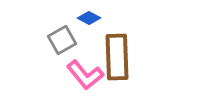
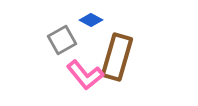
blue diamond: moved 2 px right, 2 px down
brown rectangle: rotated 18 degrees clockwise
